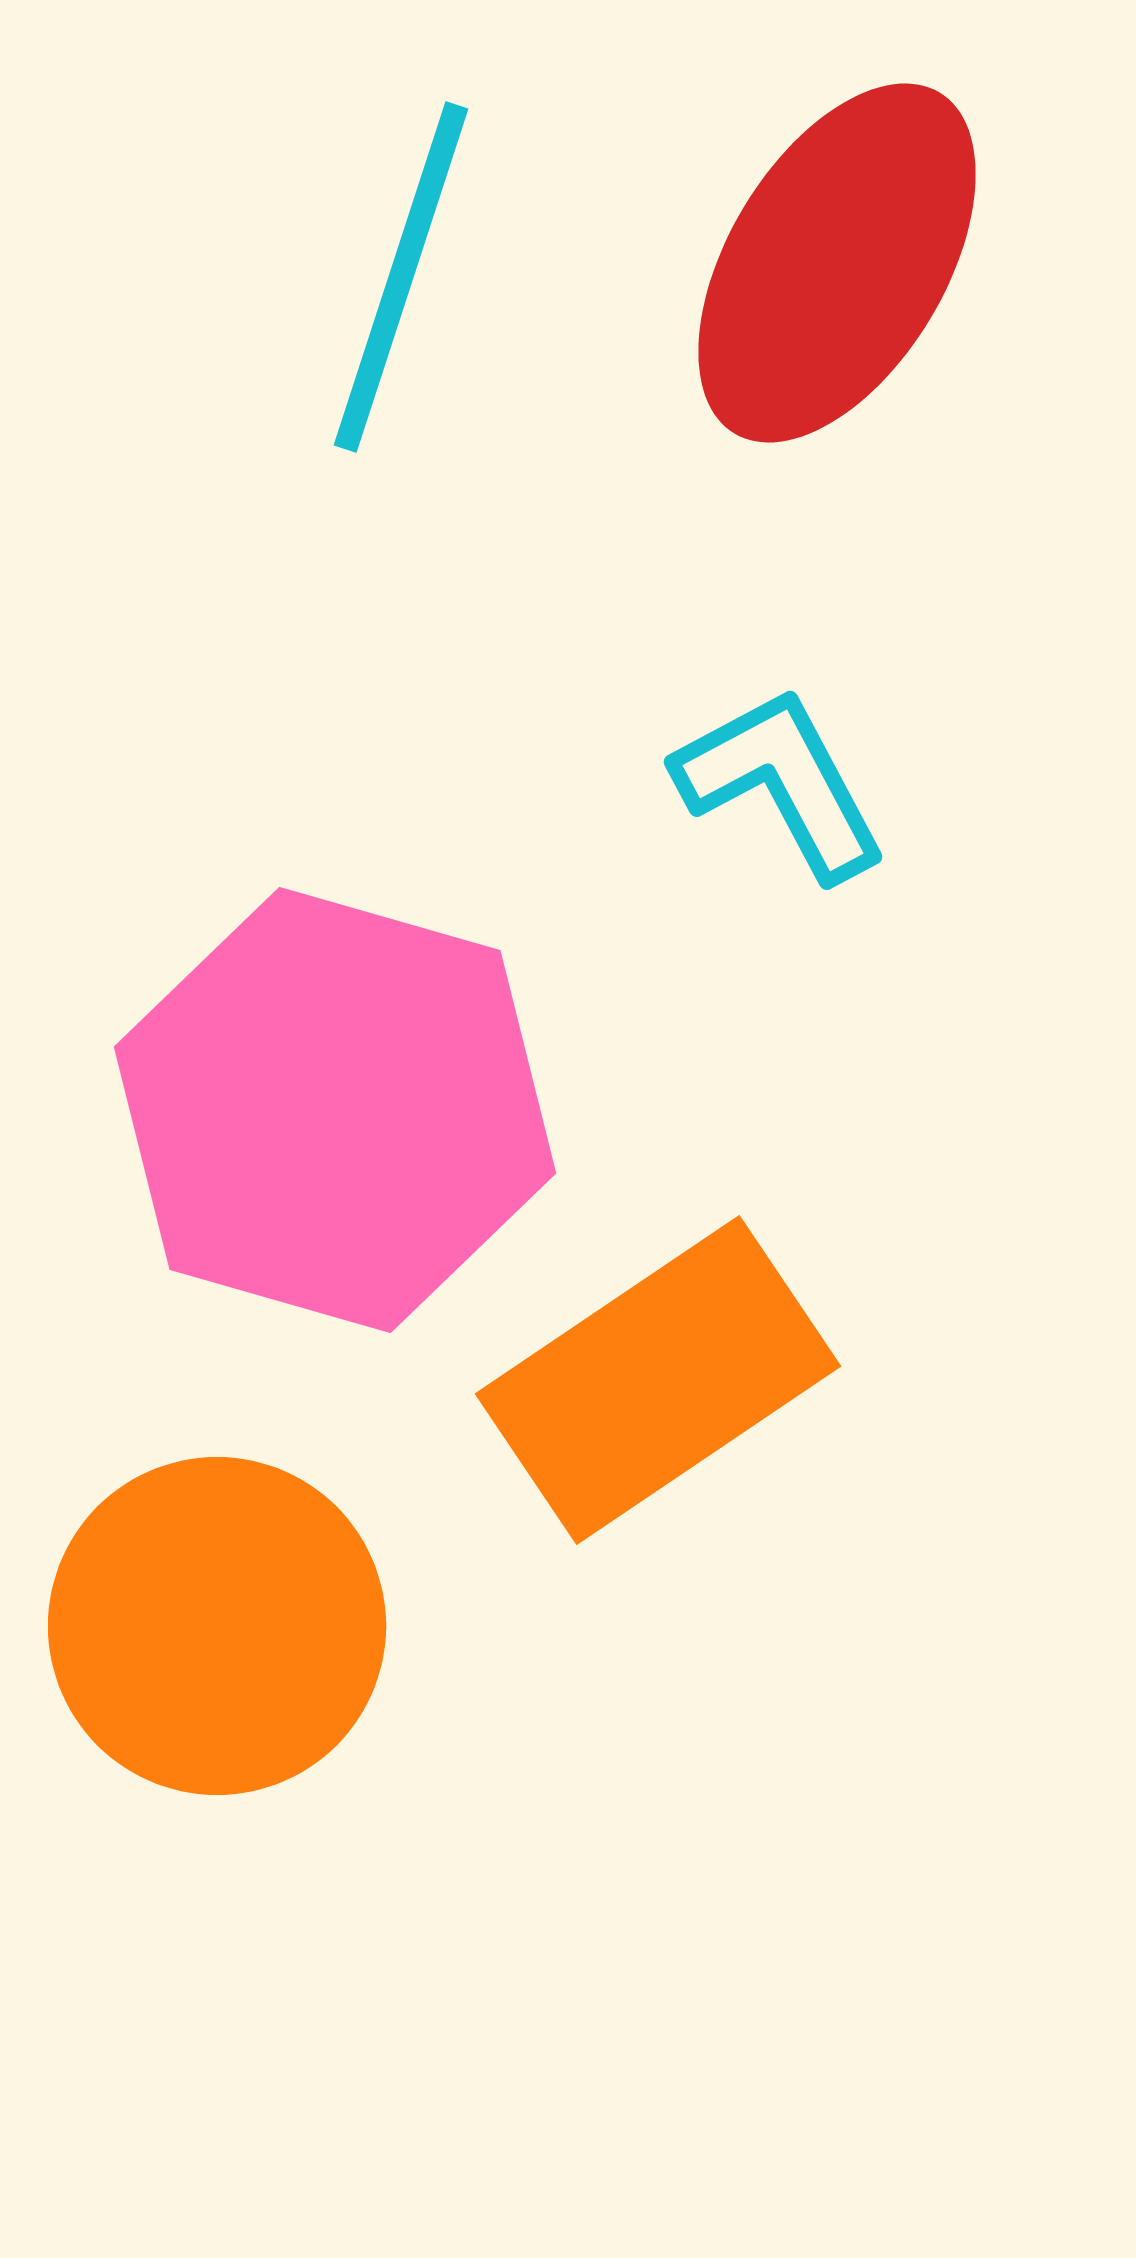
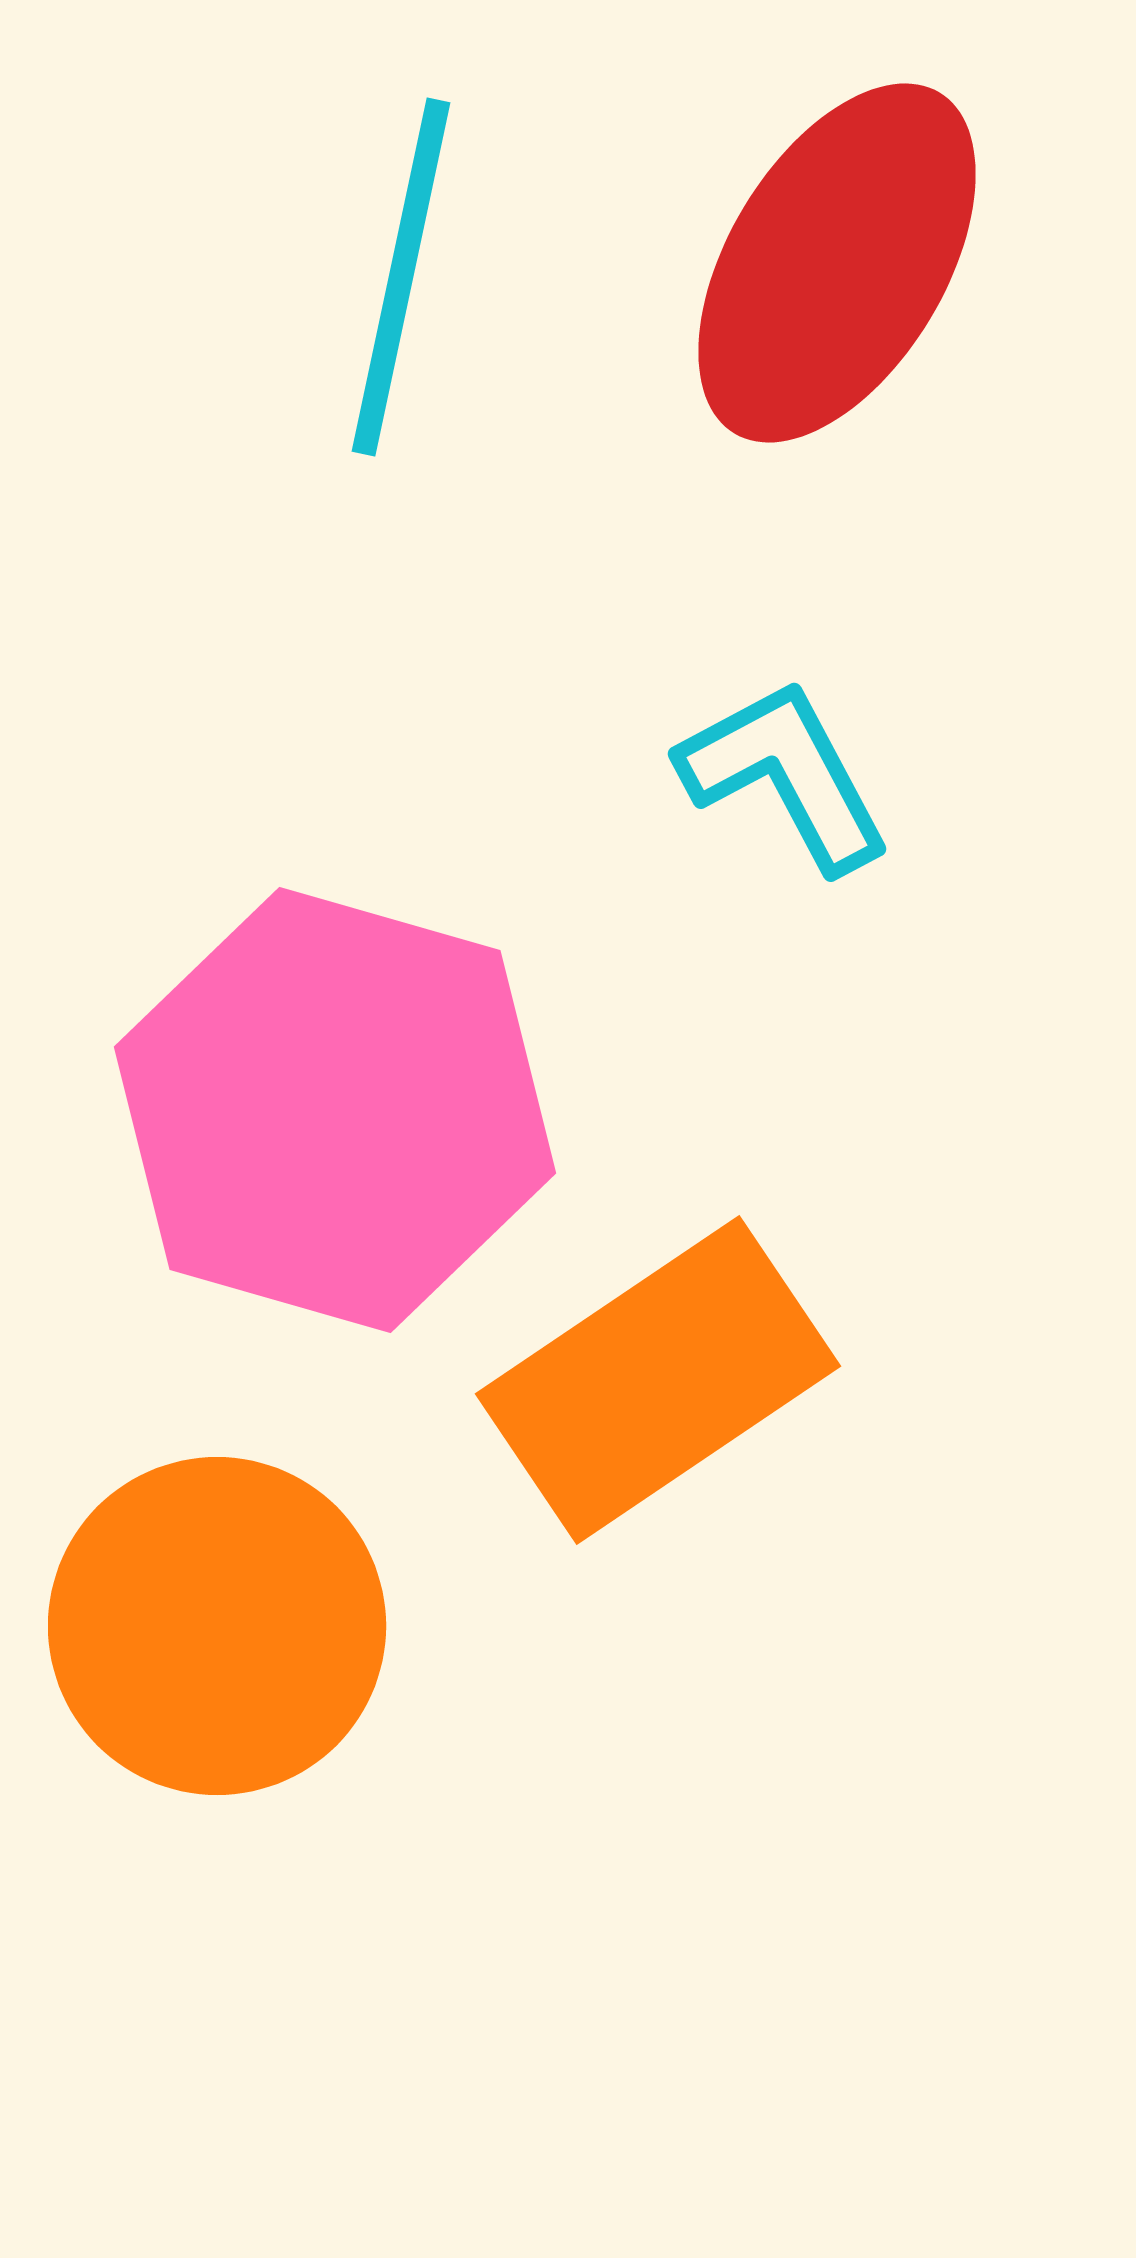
cyan line: rotated 6 degrees counterclockwise
cyan L-shape: moved 4 px right, 8 px up
